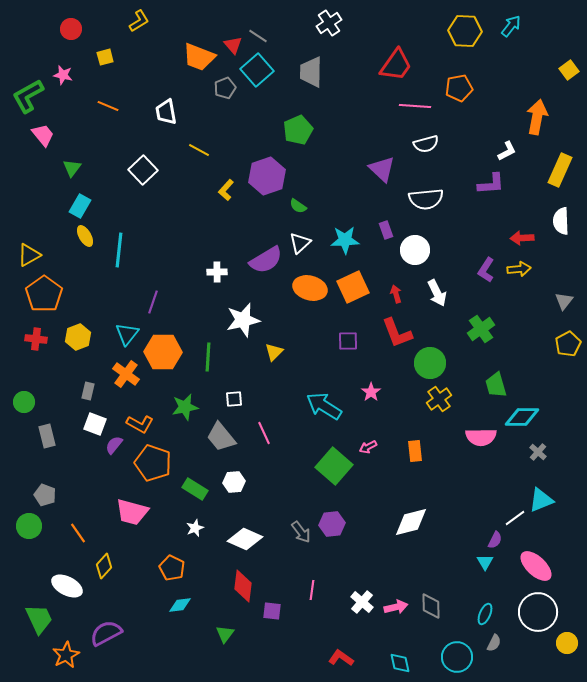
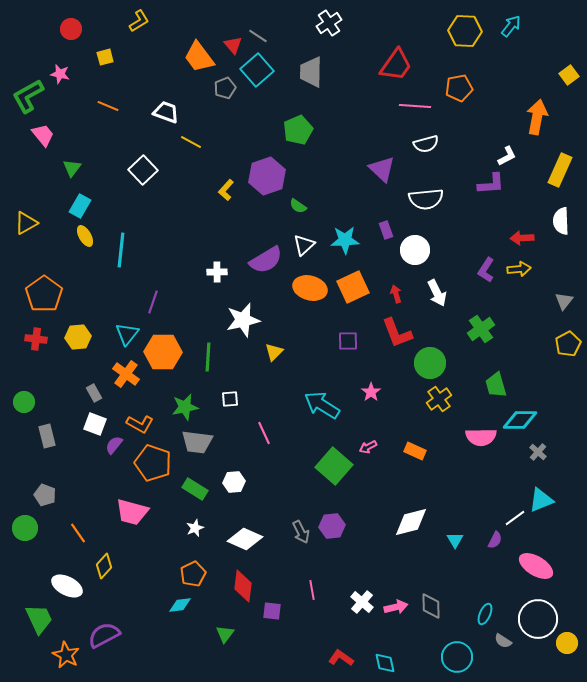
orange trapezoid at (199, 57): rotated 32 degrees clockwise
yellow square at (569, 70): moved 5 px down
pink star at (63, 75): moved 3 px left, 1 px up
white trapezoid at (166, 112): rotated 120 degrees clockwise
yellow line at (199, 150): moved 8 px left, 8 px up
white L-shape at (507, 151): moved 5 px down
white triangle at (300, 243): moved 4 px right, 2 px down
cyan line at (119, 250): moved 2 px right
yellow triangle at (29, 255): moved 3 px left, 32 px up
yellow hexagon at (78, 337): rotated 15 degrees clockwise
gray rectangle at (88, 391): moved 6 px right, 2 px down; rotated 42 degrees counterclockwise
white square at (234, 399): moved 4 px left
cyan arrow at (324, 406): moved 2 px left, 1 px up
cyan diamond at (522, 417): moved 2 px left, 3 px down
gray trapezoid at (221, 437): moved 24 px left, 5 px down; rotated 44 degrees counterclockwise
orange rectangle at (415, 451): rotated 60 degrees counterclockwise
purple hexagon at (332, 524): moved 2 px down
green circle at (29, 526): moved 4 px left, 2 px down
gray arrow at (301, 532): rotated 10 degrees clockwise
cyan triangle at (485, 562): moved 30 px left, 22 px up
pink ellipse at (536, 566): rotated 12 degrees counterclockwise
orange pentagon at (172, 568): moved 21 px right, 6 px down; rotated 20 degrees clockwise
pink line at (312, 590): rotated 18 degrees counterclockwise
white circle at (538, 612): moved 7 px down
purple semicircle at (106, 633): moved 2 px left, 2 px down
gray semicircle at (494, 643): moved 9 px right, 2 px up; rotated 96 degrees clockwise
orange star at (66, 655): rotated 16 degrees counterclockwise
cyan diamond at (400, 663): moved 15 px left
